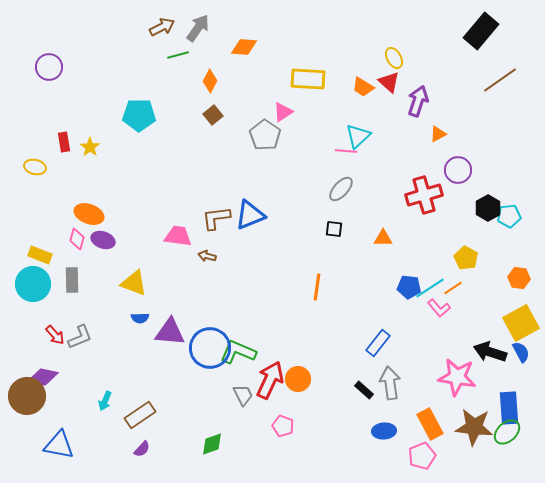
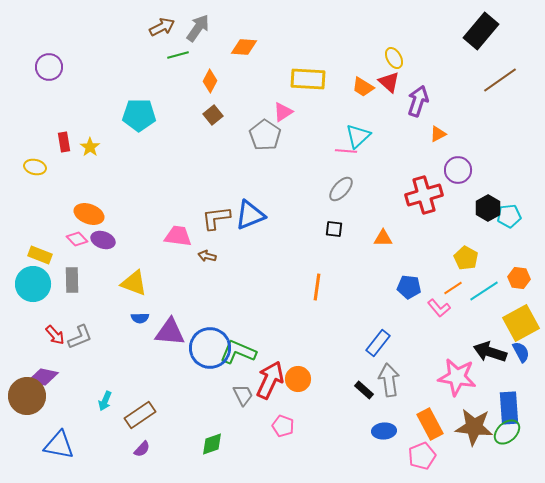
pink diamond at (77, 239): rotated 60 degrees counterclockwise
cyan line at (430, 288): moved 54 px right, 3 px down
gray arrow at (390, 383): moved 1 px left, 3 px up
